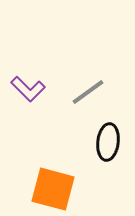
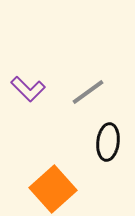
orange square: rotated 33 degrees clockwise
